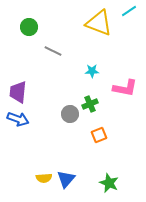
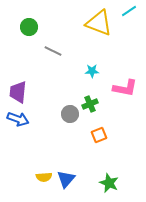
yellow semicircle: moved 1 px up
